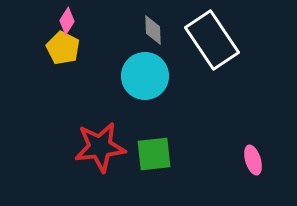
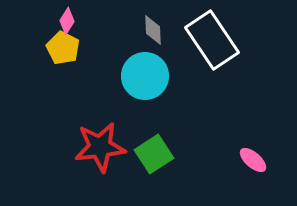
green square: rotated 27 degrees counterclockwise
pink ellipse: rotated 32 degrees counterclockwise
